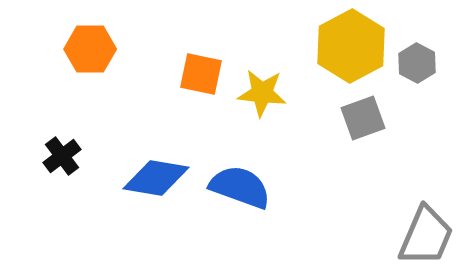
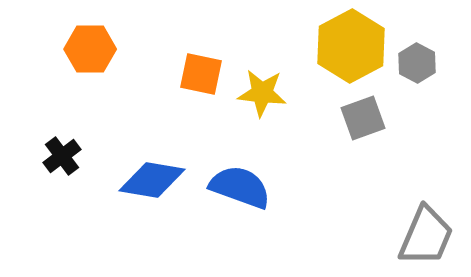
blue diamond: moved 4 px left, 2 px down
